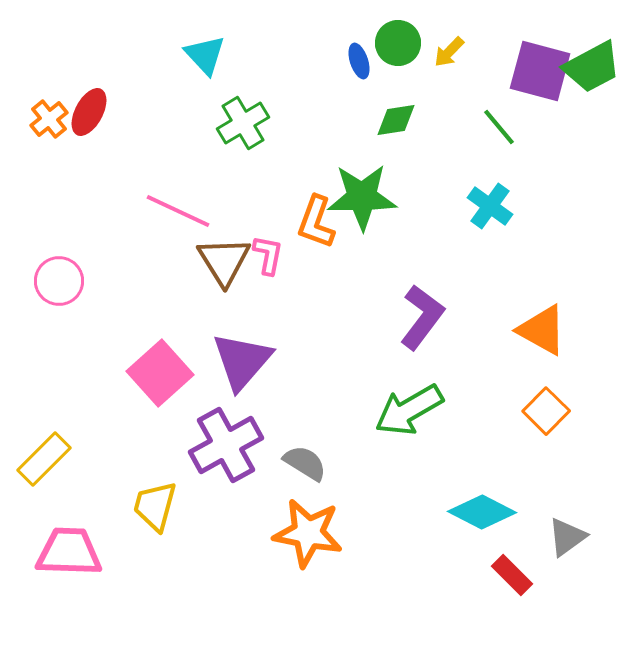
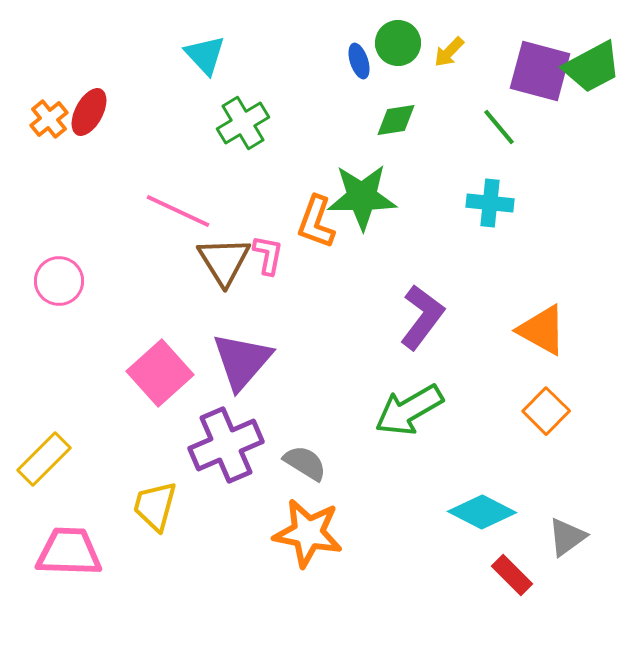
cyan cross: moved 3 px up; rotated 30 degrees counterclockwise
purple cross: rotated 6 degrees clockwise
